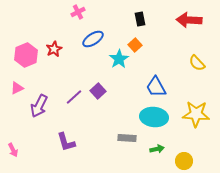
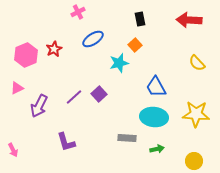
cyan star: moved 4 px down; rotated 18 degrees clockwise
purple square: moved 1 px right, 3 px down
yellow circle: moved 10 px right
